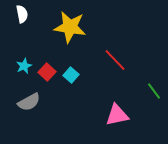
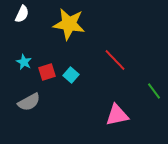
white semicircle: rotated 36 degrees clockwise
yellow star: moved 1 px left, 3 px up
cyan star: moved 4 px up; rotated 21 degrees counterclockwise
red square: rotated 30 degrees clockwise
